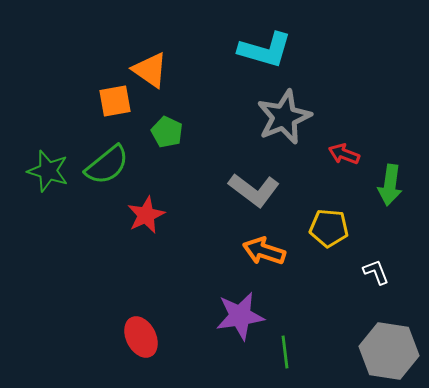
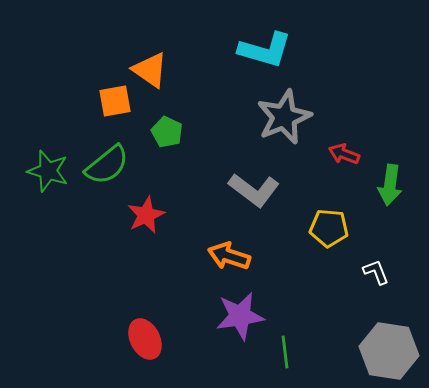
orange arrow: moved 35 px left, 5 px down
red ellipse: moved 4 px right, 2 px down
